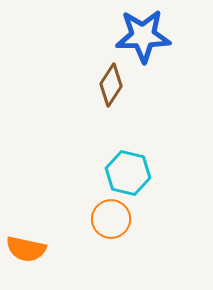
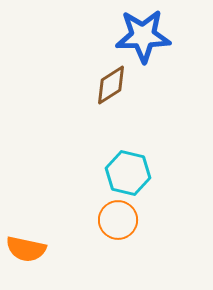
brown diamond: rotated 24 degrees clockwise
orange circle: moved 7 px right, 1 px down
